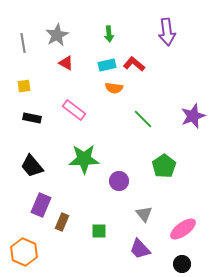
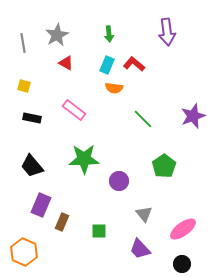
cyan rectangle: rotated 54 degrees counterclockwise
yellow square: rotated 24 degrees clockwise
